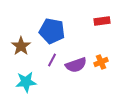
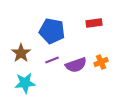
red rectangle: moved 8 px left, 2 px down
brown star: moved 7 px down
purple line: rotated 40 degrees clockwise
cyan star: moved 1 px left, 1 px down
